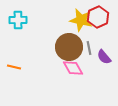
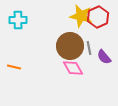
yellow star: moved 4 px up
brown circle: moved 1 px right, 1 px up
